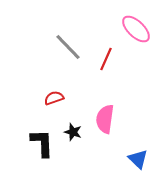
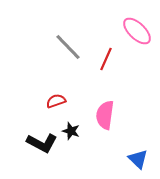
pink ellipse: moved 1 px right, 2 px down
red semicircle: moved 2 px right, 3 px down
pink semicircle: moved 4 px up
black star: moved 2 px left, 1 px up
black L-shape: rotated 120 degrees clockwise
